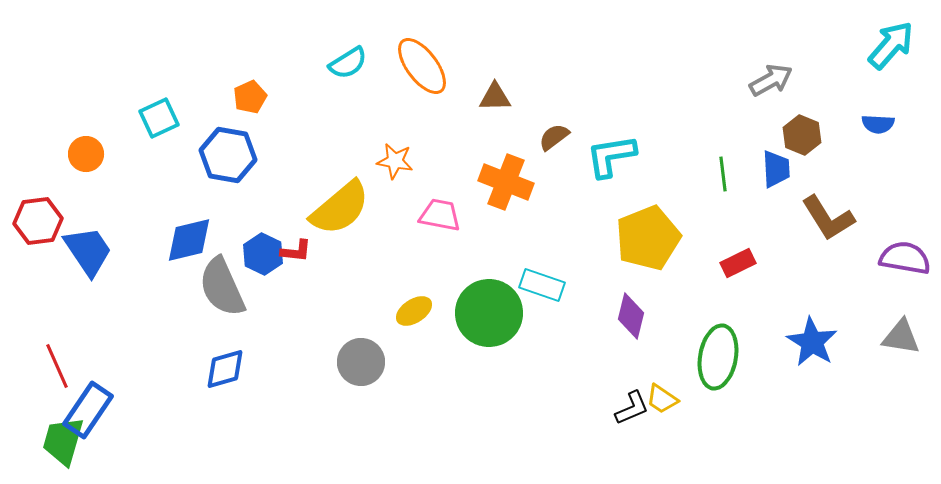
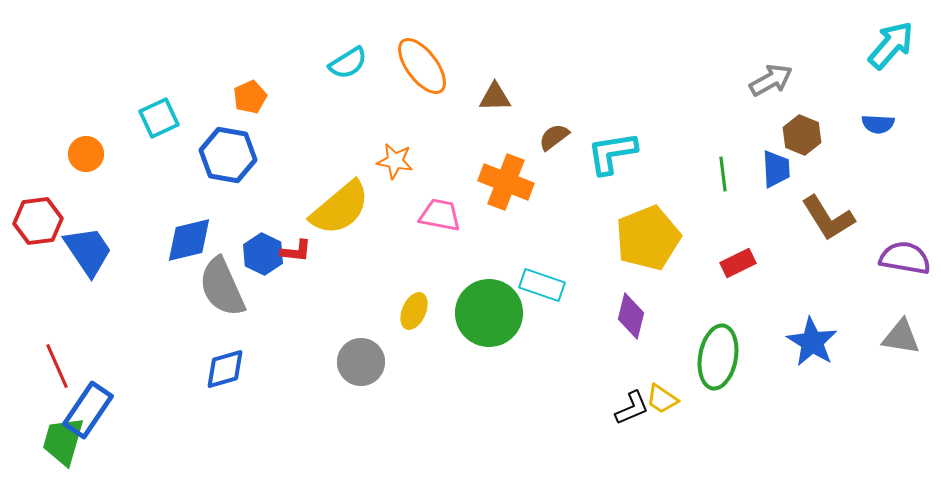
cyan L-shape at (611, 156): moved 1 px right, 3 px up
yellow ellipse at (414, 311): rotated 33 degrees counterclockwise
